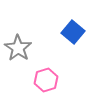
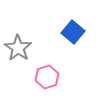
pink hexagon: moved 1 px right, 3 px up
